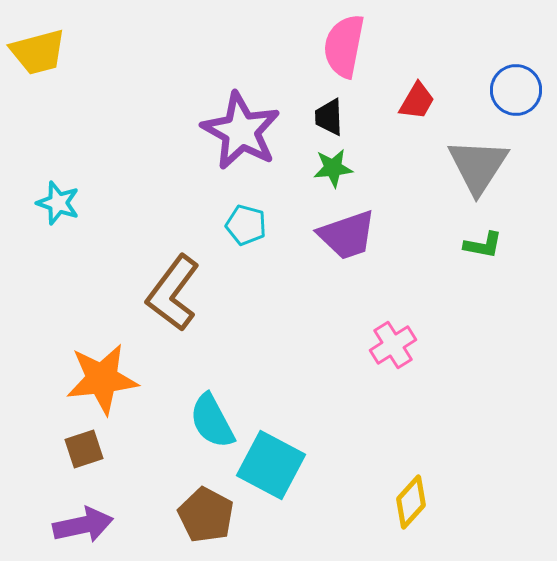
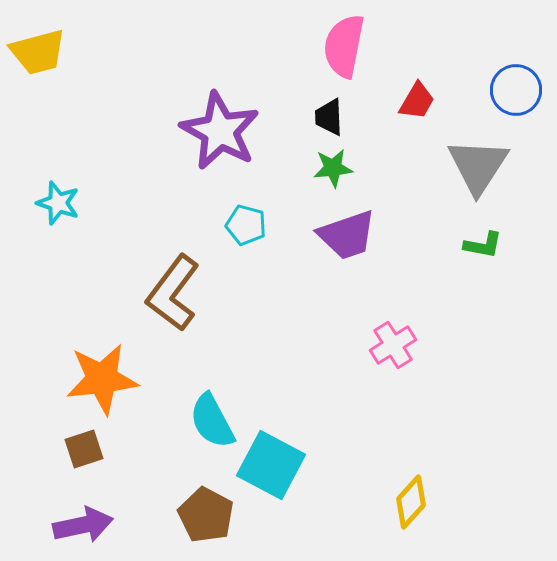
purple star: moved 21 px left
